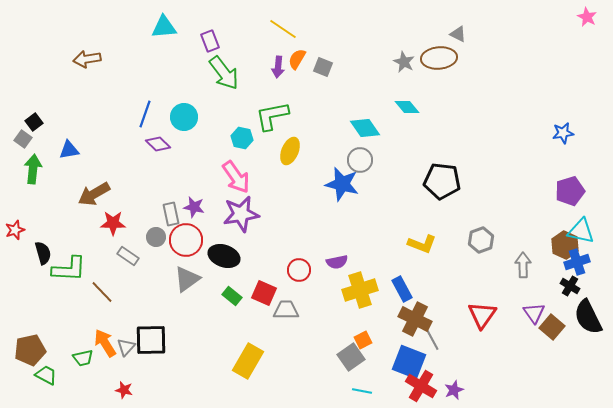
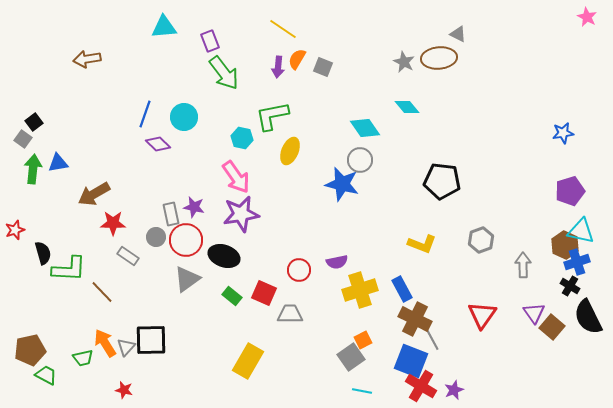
blue triangle at (69, 150): moved 11 px left, 13 px down
gray trapezoid at (286, 310): moved 4 px right, 4 px down
blue square at (409, 362): moved 2 px right, 1 px up
